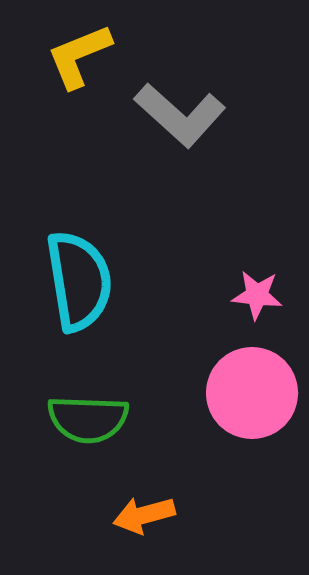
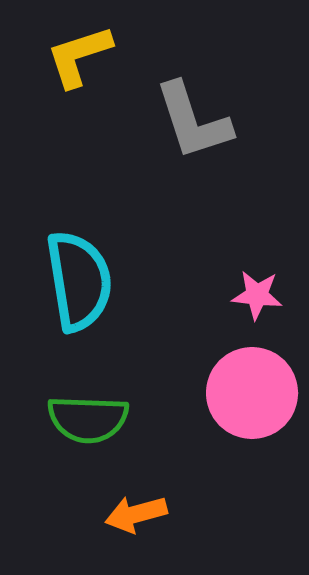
yellow L-shape: rotated 4 degrees clockwise
gray L-shape: moved 13 px right, 6 px down; rotated 30 degrees clockwise
orange arrow: moved 8 px left, 1 px up
